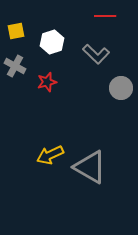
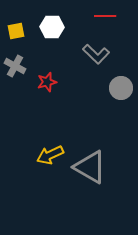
white hexagon: moved 15 px up; rotated 20 degrees clockwise
